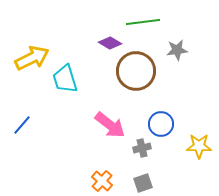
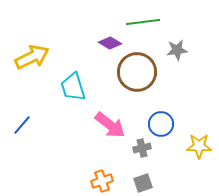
yellow arrow: moved 1 px up
brown circle: moved 1 px right, 1 px down
cyan trapezoid: moved 8 px right, 8 px down
orange cross: rotated 30 degrees clockwise
